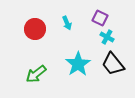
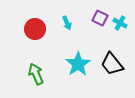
cyan cross: moved 13 px right, 14 px up
black trapezoid: moved 1 px left
green arrow: rotated 105 degrees clockwise
